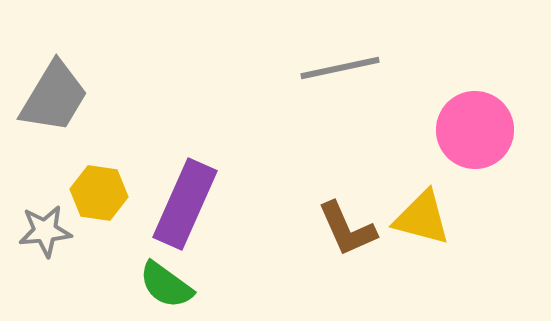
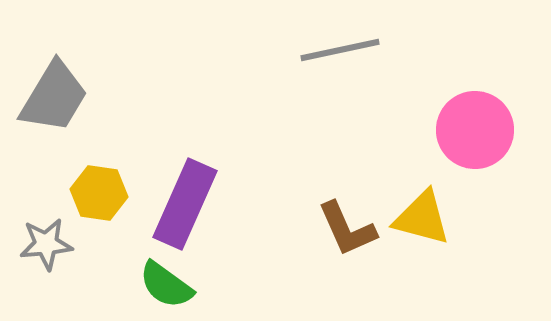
gray line: moved 18 px up
gray star: moved 1 px right, 13 px down
